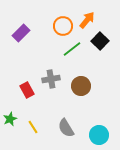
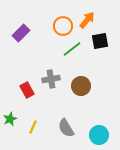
black square: rotated 36 degrees clockwise
yellow line: rotated 56 degrees clockwise
